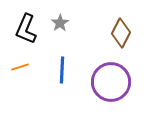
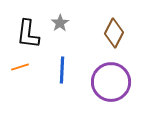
black L-shape: moved 2 px right, 5 px down; rotated 16 degrees counterclockwise
brown diamond: moved 7 px left
